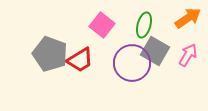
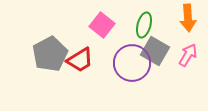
orange arrow: rotated 120 degrees clockwise
gray pentagon: rotated 24 degrees clockwise
